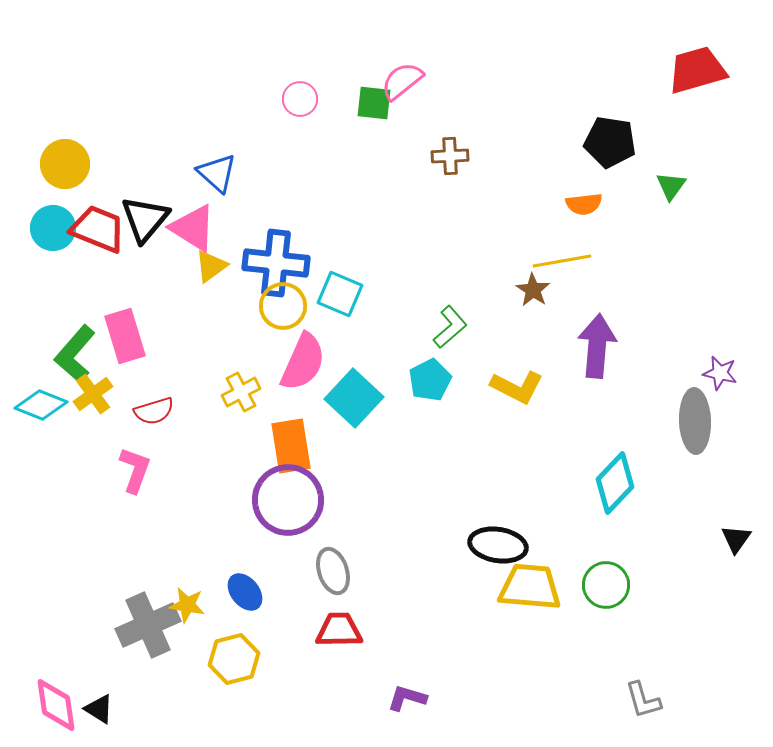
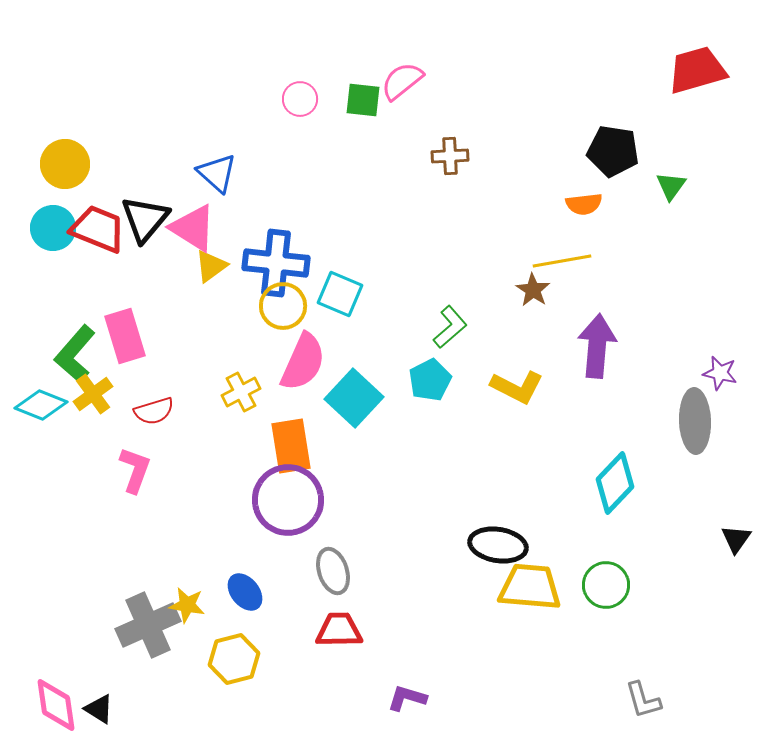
green square at (374, 103): moved 11 px left, 3 px up
black pentagon at (610, 142): moved 3 px right, 9 px down
